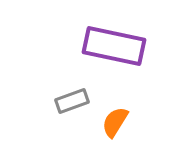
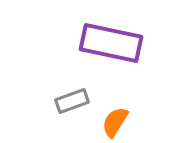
purple rectangle: moved 3 px left, 3 px up
